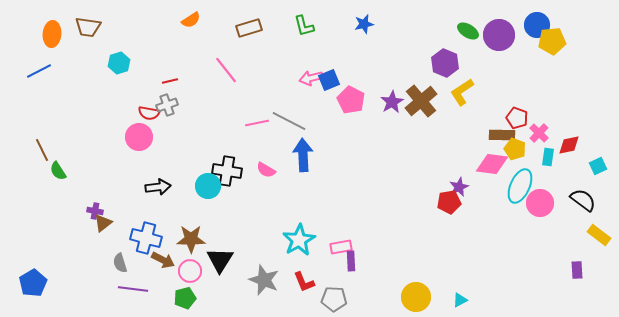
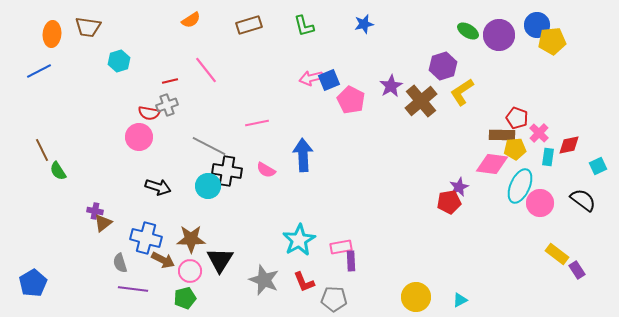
brown rectangle at (249, 28): moved 3 px up
cyan hexagon at (119, 63): moved 2 px up
purple hexagon at (445, 63): moved 2 px left, 3 px down; rotated 20 degrees clockwise
pink line at (226, 70): moved 20 px left
purple star at (392, 102): moved 1 px left, 16 px up
gray line at (289, 121): moved 80 px left, 25 px down
yellow pentagon at (515, 149): rotated 25 degrees counterclockwise
black arrow at (158, 187): rotated 25 degrees clockwise
yellow rectangle at (599, 235): moved 42 px left, 19 px down
purple rectangle at (577, 270): rotated 30 degrees counterclockwise
